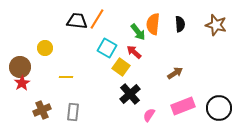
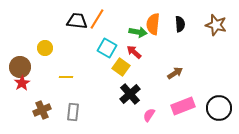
green arrow: rotated 42 degrees counterclockwise
